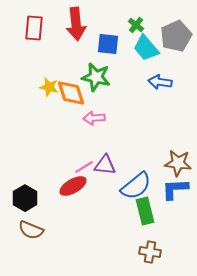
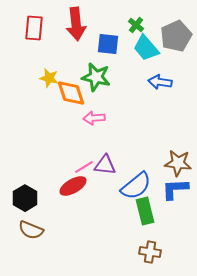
yellow star: moved 9 px up
